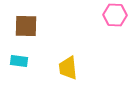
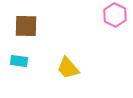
pink hexagon: rotated 25 degrees clockwise
yellow trapezoid: rotated 35 degrees counterclockwise
